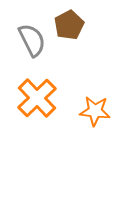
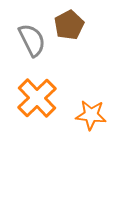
orange star: moved 4 px left, 4 px down
